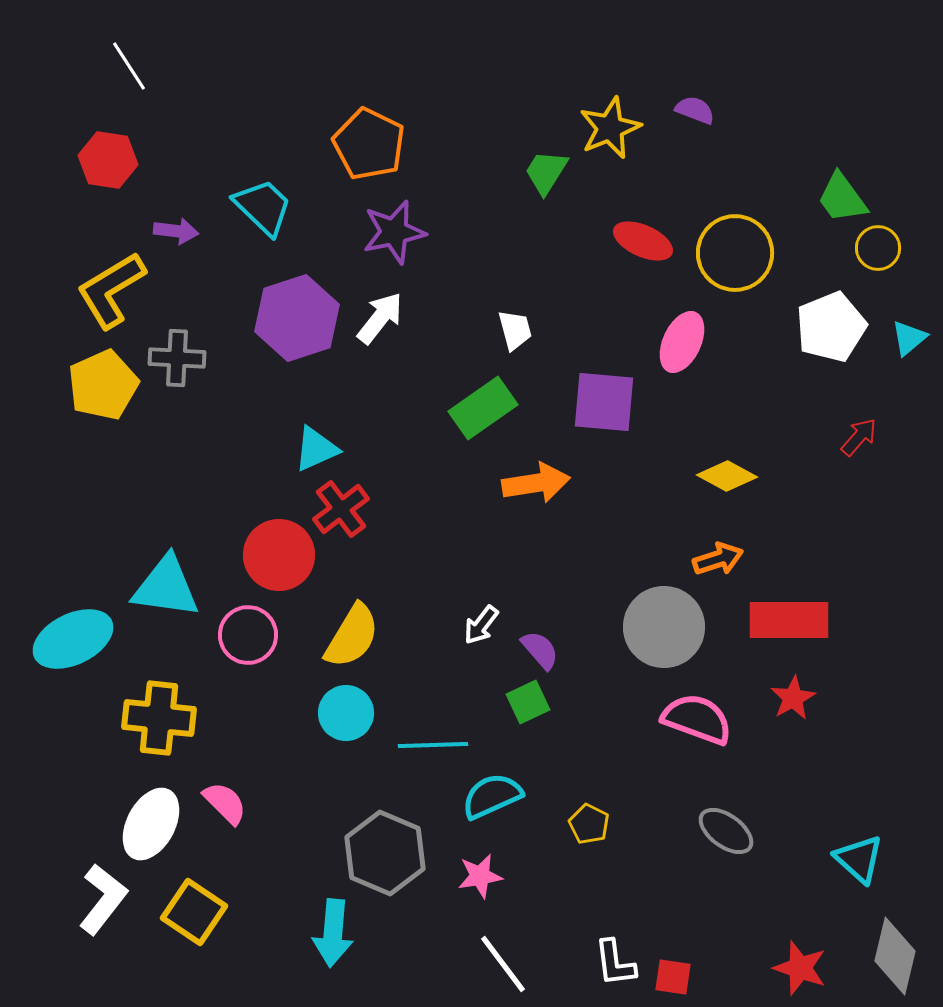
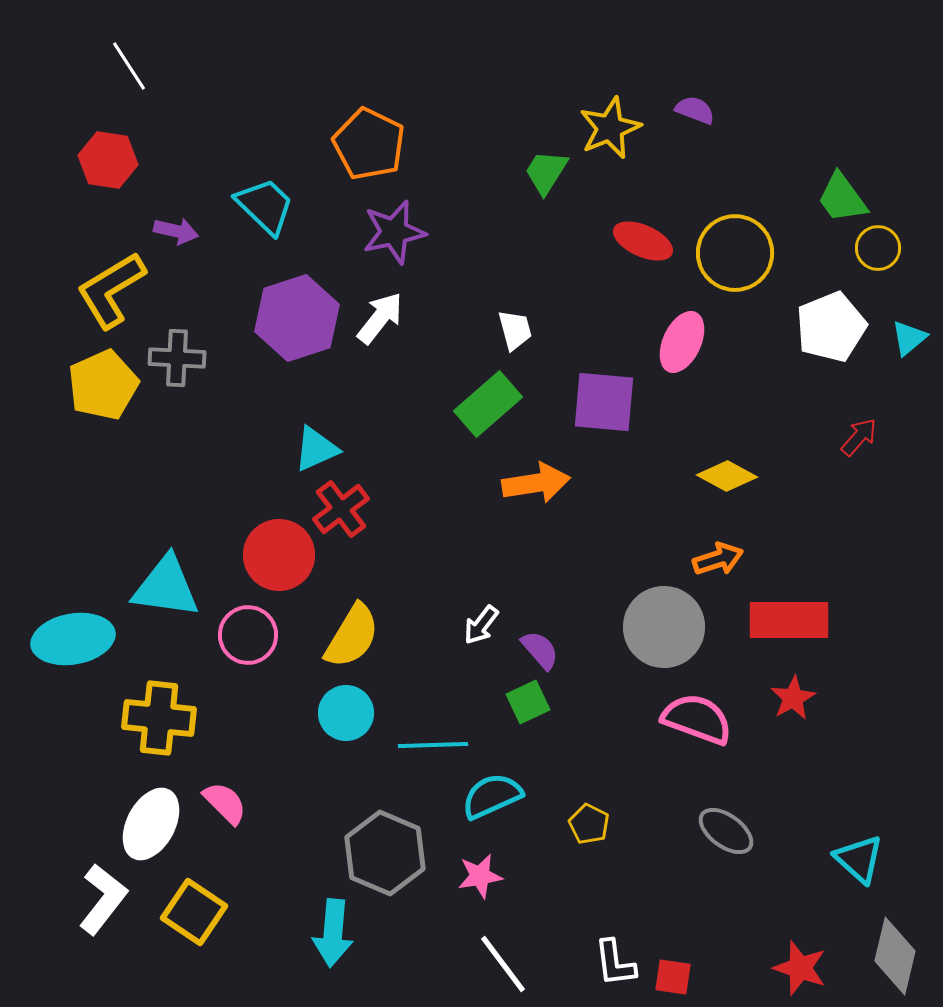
cyan trapezoid at (263, 207): moved 2 px right, 1 px up
purple arrow at (176, 231): rotated 6 degrees clockwise
green rectangle at (483, 408): moved 5 px right, 4 px up; rotated 6 degrees counterclockwise
cyan ellipse at (73, 639): rotated 16 degrees clockwise
